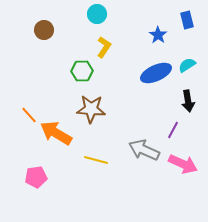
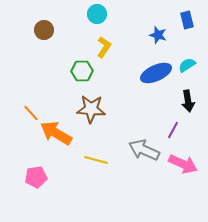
blue star: rotated 18 degrees counterclockwise
orange line: moved 2 px right, 2 px up
